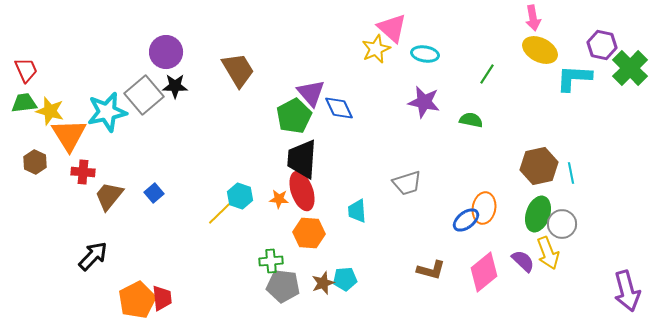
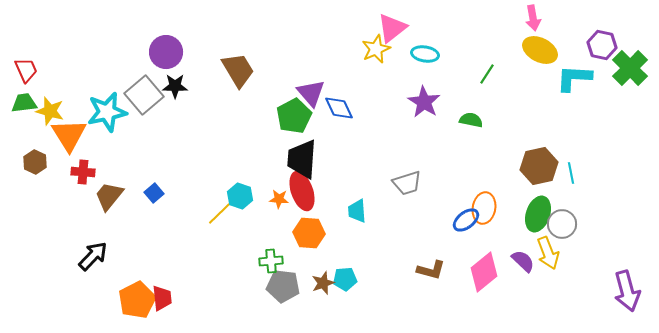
pink triangle at (392, 28): rotated 40 degrees clockwise
purple star at (424, 102): rotated 20 degrees clockwise
